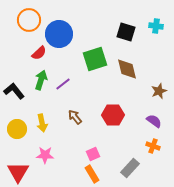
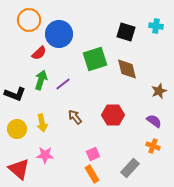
black L-shape: moved 1 px right, 3 px down; rotated 150 degrees clockwise
red triangle: moved 1 px right, 3 px up; rotated 20 degrees counterclockwise
